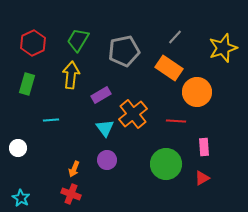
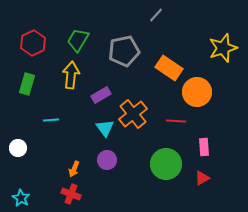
gray line: moved 19 px left, 22 px up
